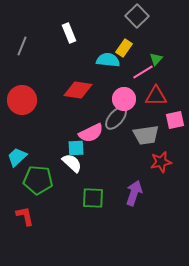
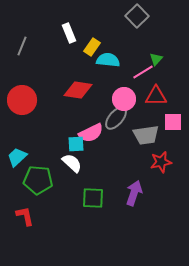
yellow rectangle: moved 32 px left, 1 px up
pink square: moved 2 px left, 2 px down; rotated 12 degrees clockwise
cyan square: moved 4 px up
